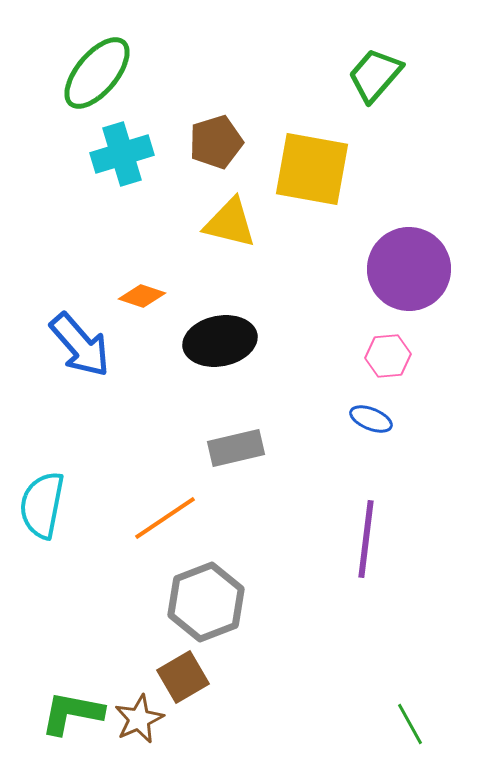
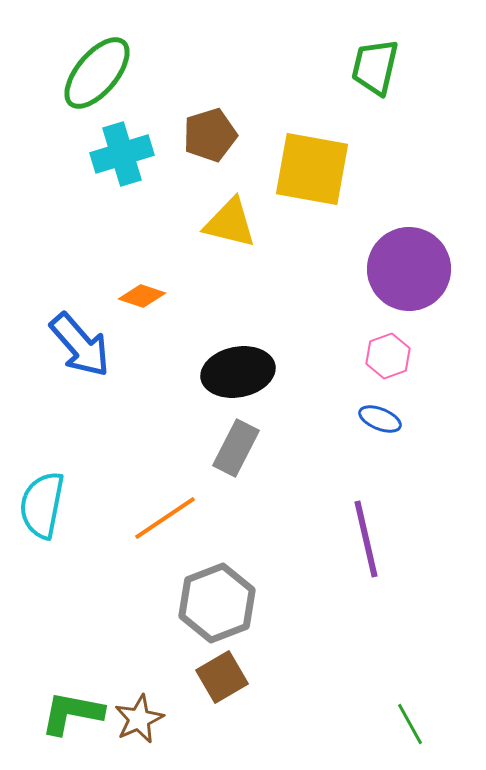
green trapezoid: moved 8 px up; rotated 28 degrees counterclockwise
brown pentagon: moved 6 px left, 7 px up
black ellipse: moved 18 px right, 31 px down
pink hexagon: rotated 15 degrees counterclockwise
blue ellipse: moved 9 px right
gray rectangle: rotated 50 degrees counterclockwise
purple line: rotated 20 degrees counterclockwise
gray hexagon: moved 11 px right, 1 px down
brown square: moved 39 px right
